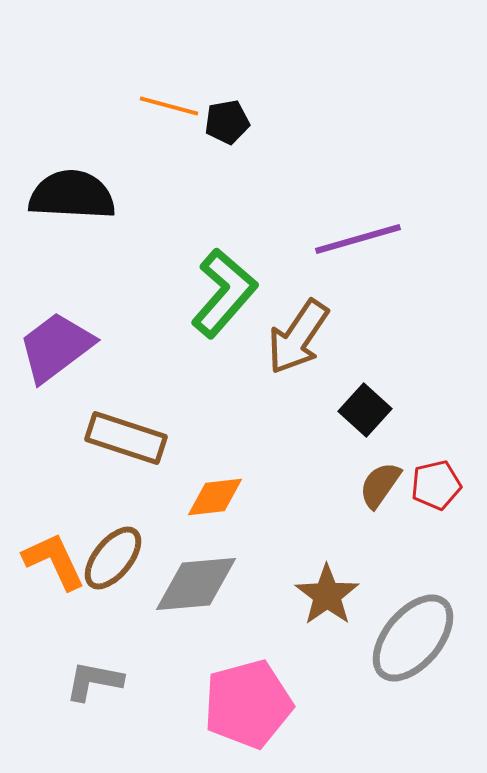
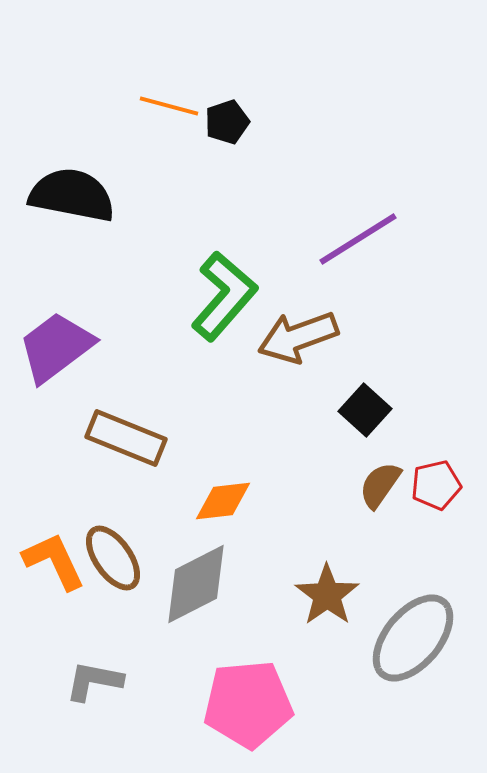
black pentagon: rotated 9 degrees counterclockwise
black semicircle: rotated 8 degrees clockwise
purple line: rotated 16 degrees counterclockwise
green L-shape: moved 3 px down
brown arrow: rotated 36 degrees clockwise
brown rectangle: rotated 4 degrees clockwise
orange diamond: moved 8 px right, 4 px down
brown ellipse: rotated 74 degrees counterclockwise
gray diamond: rotated 22 degrees counterclockwise
pink pentagon: rotated 10 degrees clockwise
